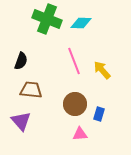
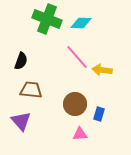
pink line: moved 3 px right, 4 px up; rotated 20 degrees counterclockwise
yellow arrow: rotated 42 degrees counterclockwise
